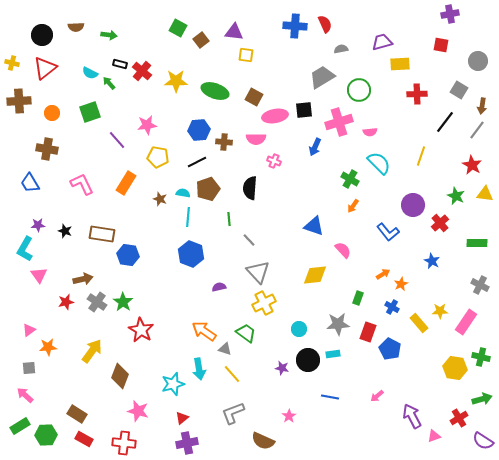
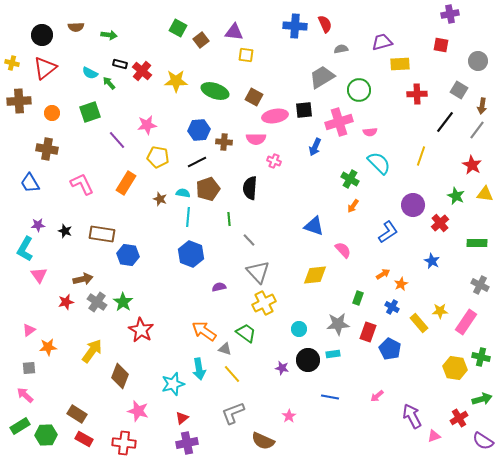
blue L-shape at (388, 232): rotated 85 degrees counterclockwise
